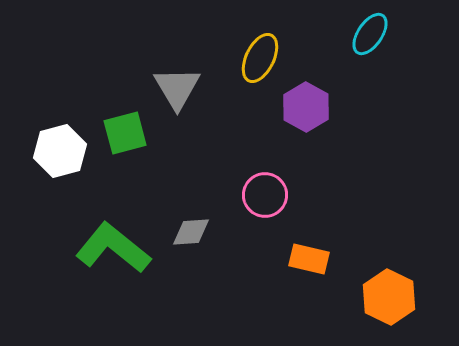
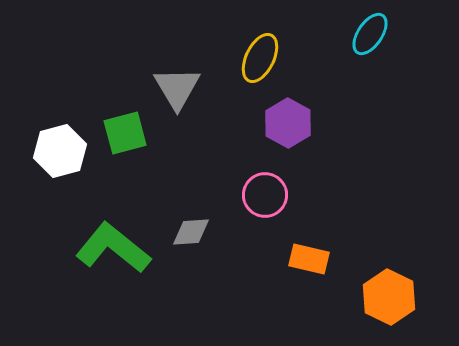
purple hexagon: moved 18 px left, 16 px down
